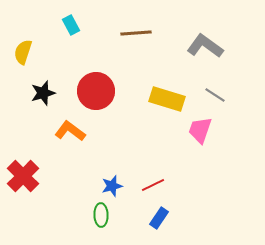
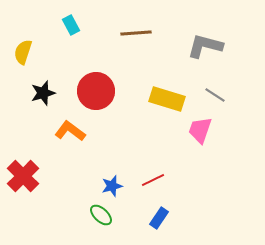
gray L-shape: rotated 21 degrees counterclockwise
red line: moved 5 px up
green ellipse: rotated 45 degrees counterclockwise
